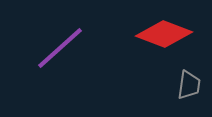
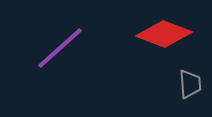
gray trapezoid: moved 1 px right, 1 px up; rotated 12 degrees counterclockwise
